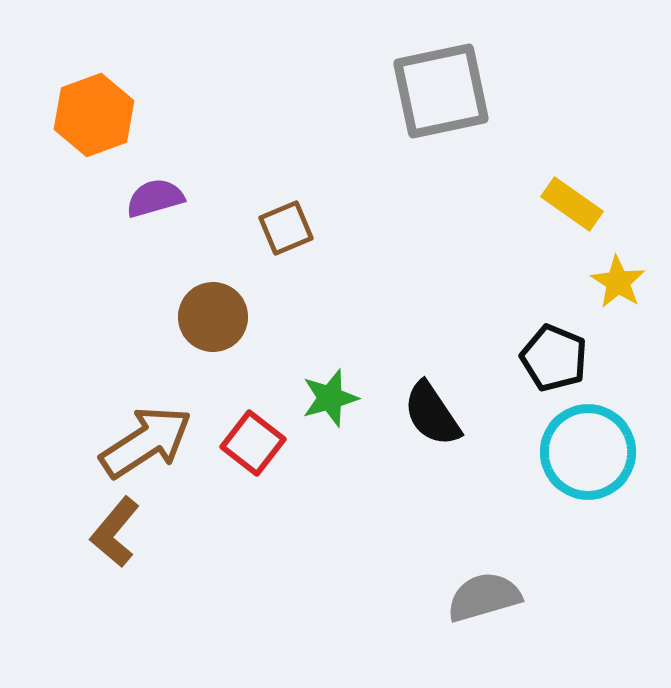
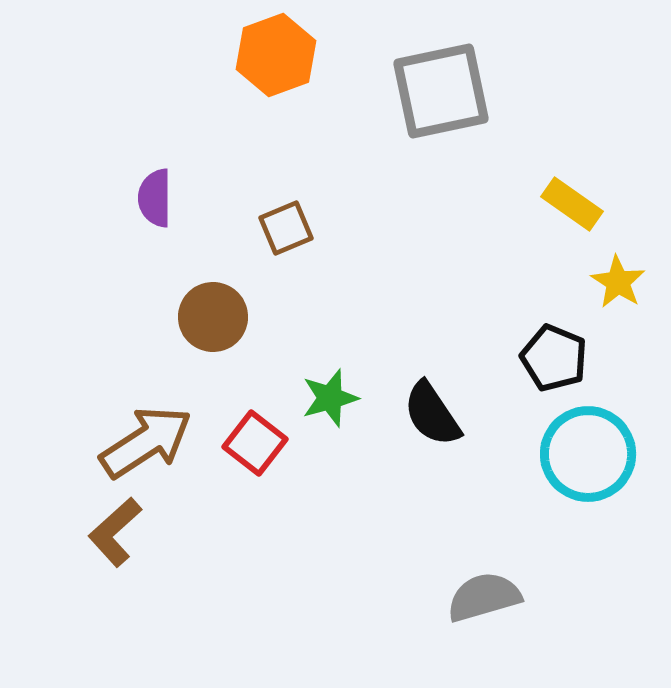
orange hexagon: moved 182 px right, 60 px up
purple semicircle: rotated 74 degrees counterclockwise
red square: moved 2 px right
cyan circle: moved 2 px down
brown L-shape: rotated 8 degrees clockwise
